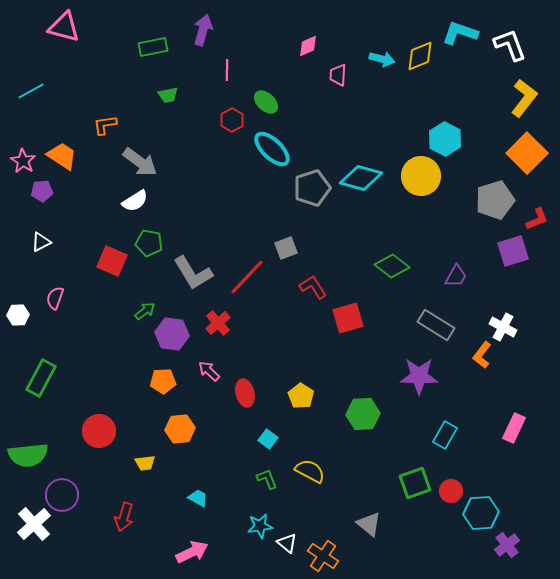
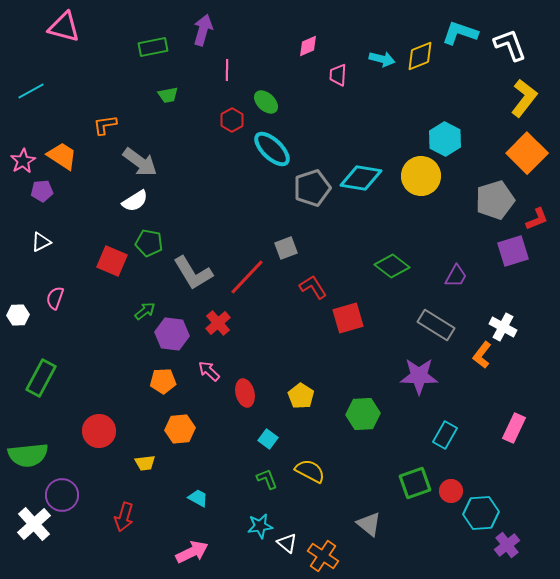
pink star at (23, 161): rotated 10 degrees clockwise
cyan diamond at (361, 178): rotated 6 degrees counterclockwise
